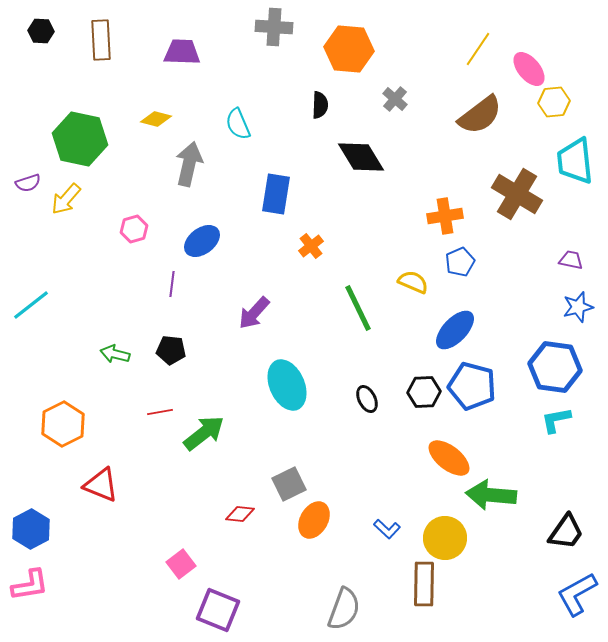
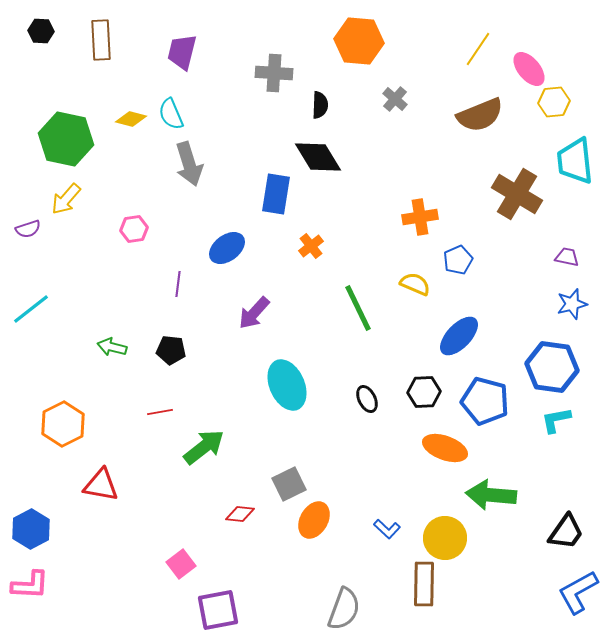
gray cross at (274, 27): moved 46 px down
orange hexagon at (349, 49): moved 10 px right, 8 px up
purple trapezoid at (182, 52): rotated 78 degrees counterclockwise
brown semicircle at (480, 115): rotated 15 degrees clockwise
yellow diamond at (156, 119): moved 25 px left
cyan semicircle at (238, 124): moved 67 px left, 10 px up
green hexagon at (80, 139): moved 14 px left
black diamond at (361, 157): moved 43 px left
gray arrow at (189, 164): rotated 150 degrees clockwise
purple semicircle at (28, 183): moved 46 px down
orange cross at (445, 216): moved 25 px left, 1 px down
pink hexagon at (134, 229): rotated 8 degrees clockwise
blue ellipse at (202, 241): moved 25 px right, 7 px down
purple trapezoid at (571, 260): moved 4 px left, 3 px up
blue pentagon at (460, 262): moved 2 px left, 2 px up
yellow semicircle at (413, 282): moved 2 px right, 2 px down
purple line at (172, 284): moved 6 px right
cyan line at (31, 305): moved 4 px down
blue star at (578, 307): moved 6 px left, 3 px up
blue ellipse at (455, 330): moved 4 px right, 6 px down
green arrow at (115, 354): moved 3 px left, 7 px up
blue hexagon at (555, 367): moved 3 px left
blue pentagon at (472, 386): moved 13 px right, 15 px down
green arrow at (204, 433): moved 14 px down
orange ellipse at (449, 458): moved 4 px left, 10 px up; rotated 18 degrees counterclockwise
red triangle at (101, 485): rotated 12 degrees counterclockwise
pink L-shape at (30, 585): rotated 12 degrees clockwise
blue L-shape at (577, 594): moved 1 px right, 2 px up
purple square at (218, 610): rotated 33 degrees counterclockwise
